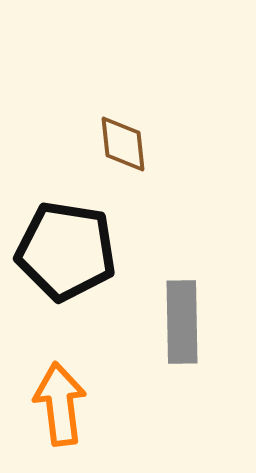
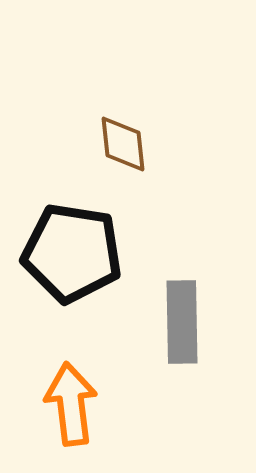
black pentagon: moved 6 px right, 2 px down
orange arrow: moved 11 px right
